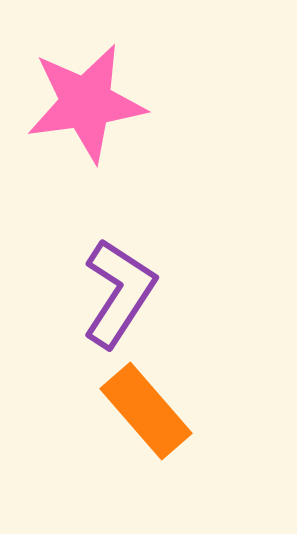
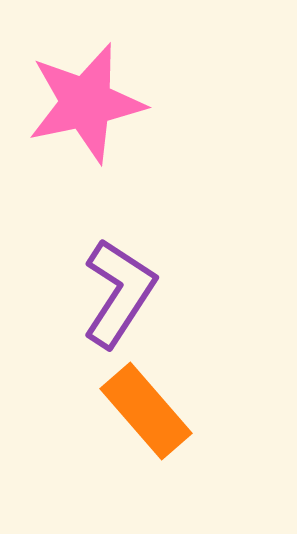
pink star: rotated 4 degrees counterclockwise
